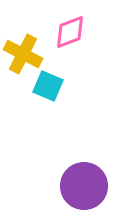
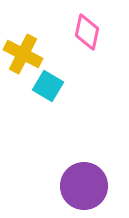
pink diamond: moved 17 px right; rotated 57 degrees counterclockwise
cyan square: rotated 8 degrees clockwise
